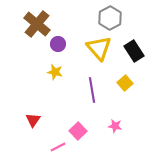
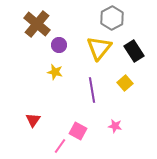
gray hexagon: moved 2 px right
purple circle: moved 1 px right, 1 px down
yellow triangle: rotated 20 degrees clockwise
pink square: rotated 18 degrees counterclockwise
pink line: moved 2 px right, 1 px up; rotated 28 degrees counterclockwise
